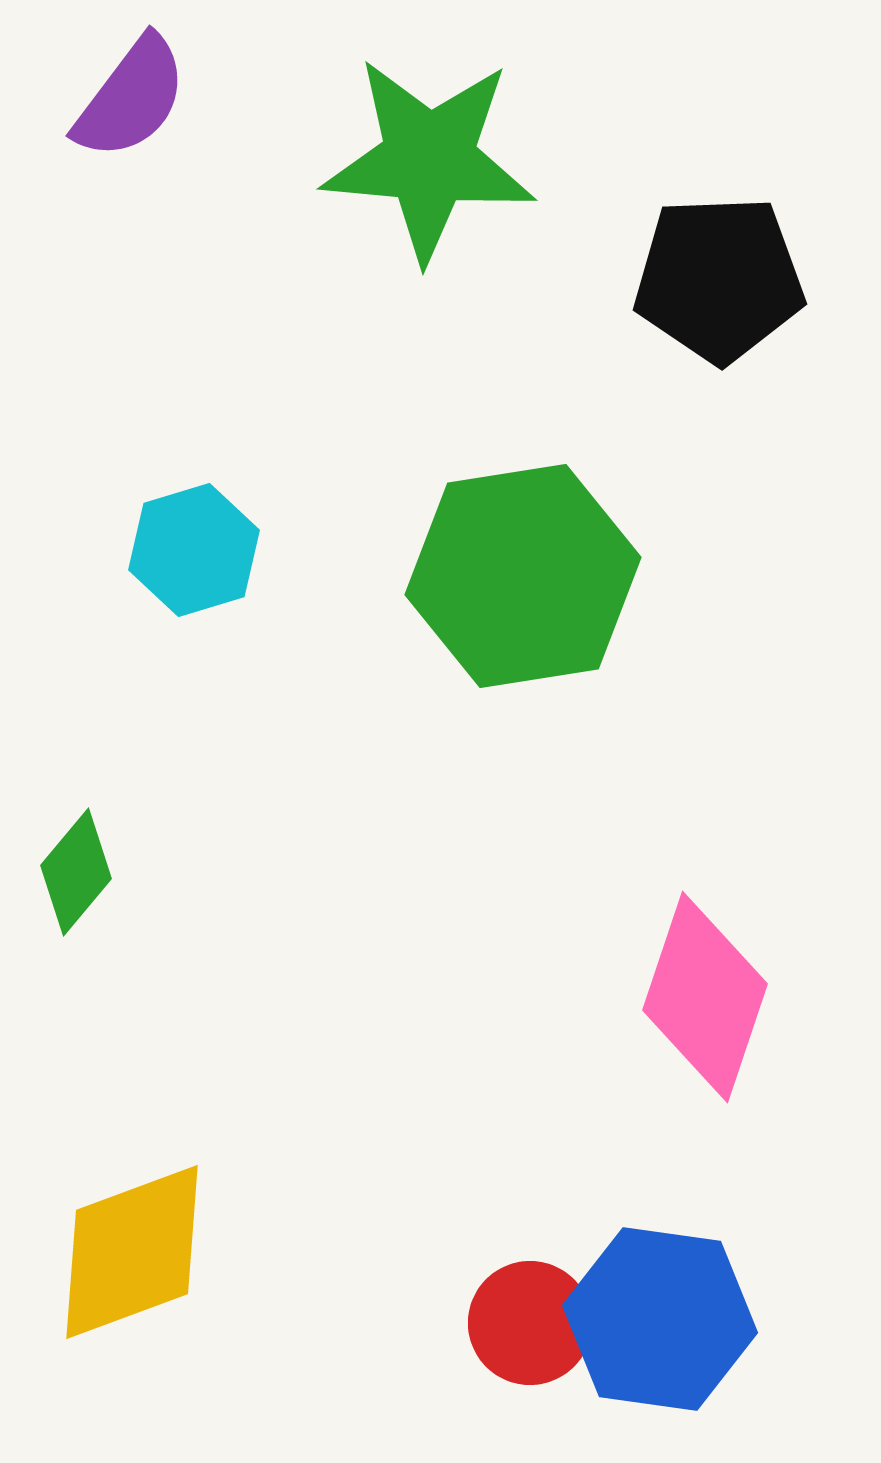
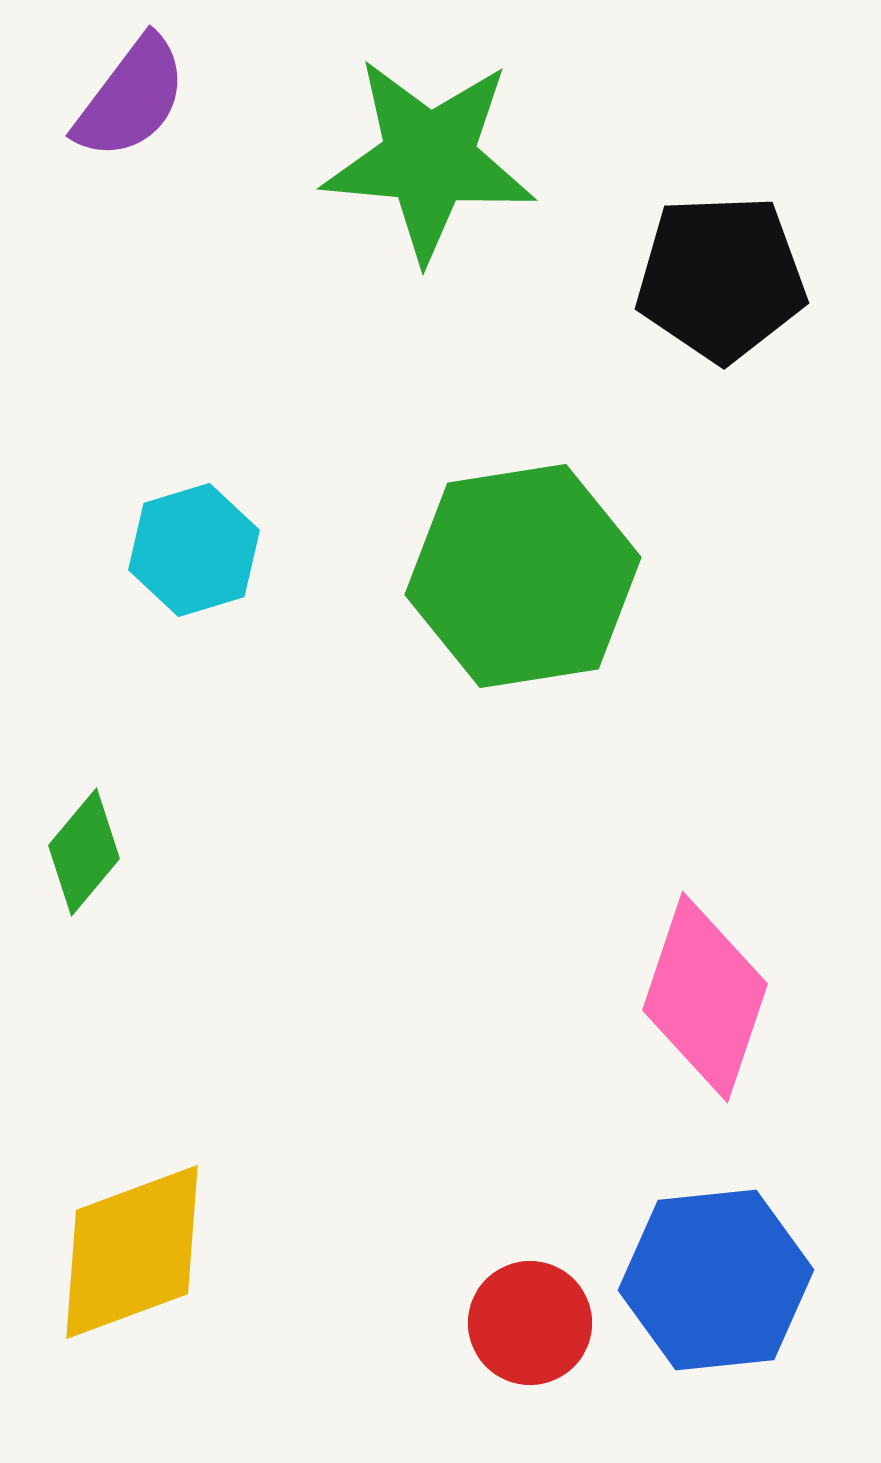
black pentagon: moved 2 px right, 1 px up
green diamond: moved 8 px right, 20 px up
blue hexagon: moved 56 px right, 39 px up; rotated 14 degrees counterclockwise
